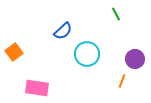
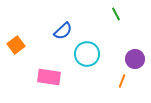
orange square: moved 2 px right, 7 px up
pink rectangle: moved 12 px right, 11 px up
